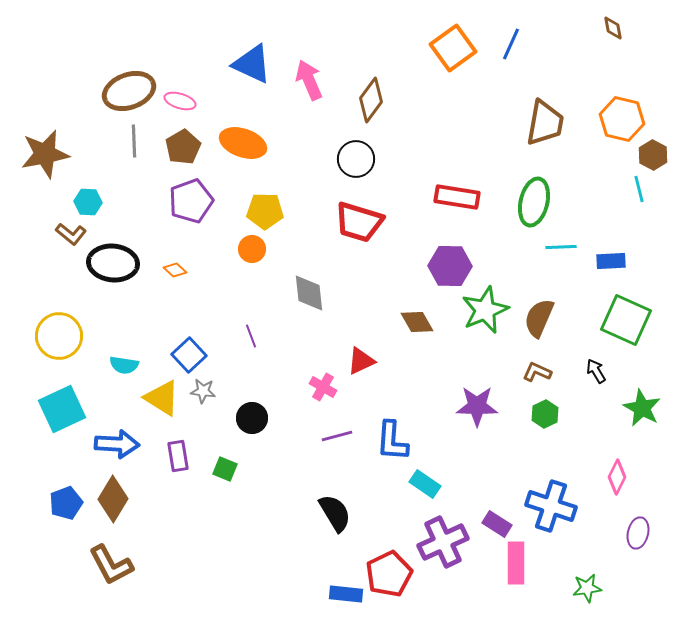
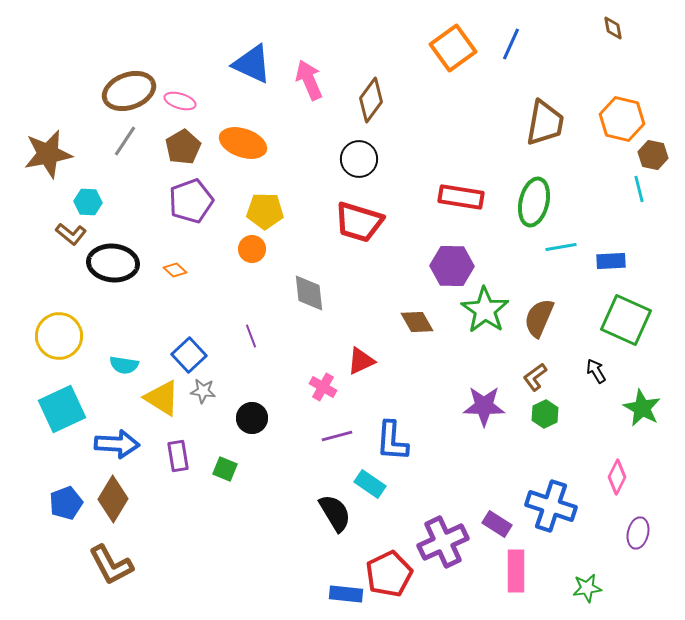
gray line at (134, 141): moved 9 px left; rotated 36 degrees clockwise
brown star at (45, 154): moved 3 px right
brown hexagon at (653, 155): rotated 16 degrees counterclockwise
black circle at (356, 159): moved 3 px right
red rectangle at (457, 197): moved 4 px right
cyan line at (561, 247): rotated 8 degrees counterclockwise
purple hexagon at (450, 266): moved 2 px right
green star at (485, 310): rotated 15 degrees counterclockwise
brown L-shape at (537, 372): moved 2 px left, 5 px down; rotated 60 degrees counterclockwise
purple star at (477, 406): moved 7 px right
cyan rectangle at (425, 484): moved 55 px left
pink rectangle at (516, 563): moved 8 px down
